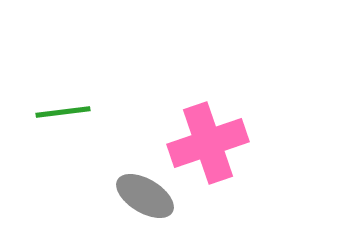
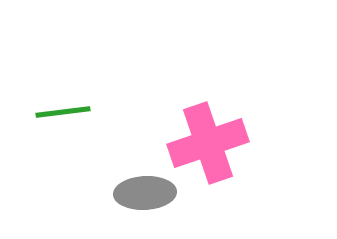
gray ellipse: moved 3 px up; rotated 34 degrees counterclockwise
